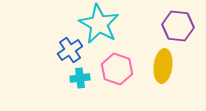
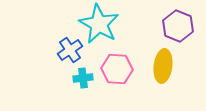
purple hexagon: rotated 16 degrees clockwise
pink hexagon: rotated 16 degrees counterclockwise
cyan cross: moved 3 px right
